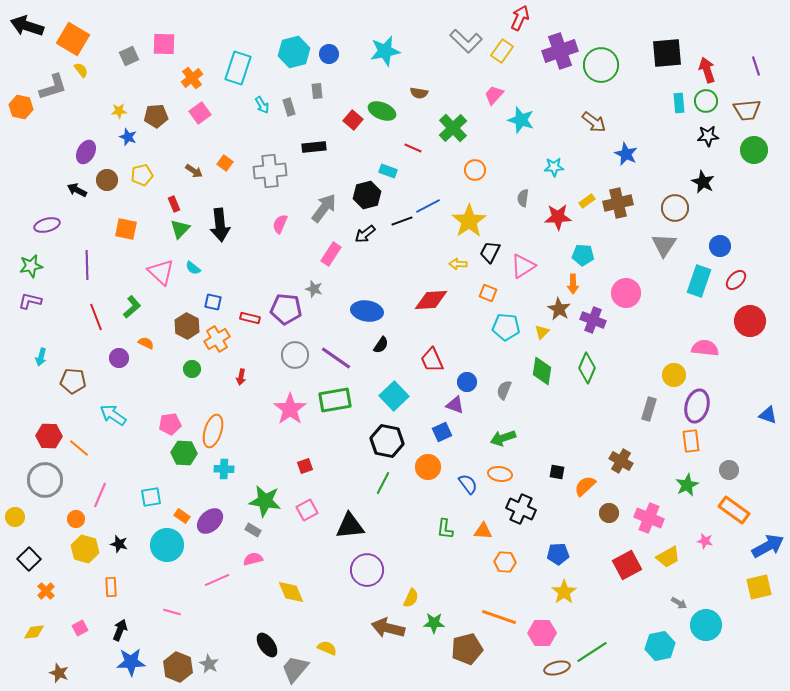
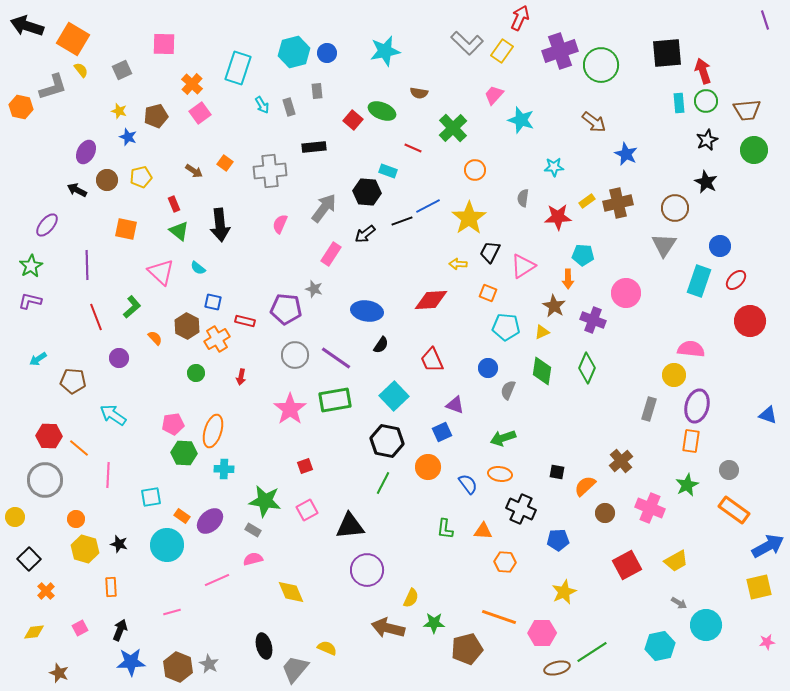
gray L-shape at (466, 41): moved 1 px right, 2 px down
blue circle at (329, 54): moved 2 px left, 1 px up
gray square at (129, 56): moved 7 px left, 14 px down
purple line at (756, 66): moved 9 px right, 46 px up
red arrow at (707, 70): moved 4 px left, 1 px down
orange cross at (192, 78): moved 6 px down; rotated 10 degrees counterclockwise
yellow star at (119, 111): rotated 21 degrees clockwise
brown pentagon at (156, 116): rotated 10 degrees counterclockwise
black star at (708, 136): moved 1 px left, 4 px down; rotated 20 degrees counterclockwise
yellow pentagon at (142, 175): moved 1 px left, 2 px down
black star at (703, 182): moved 3 px right
black hexagon at (367, 195): moved 3 px up; rotated 20 degrees clockwise
yellow star at (469, 221): moved 3 px up
purple ellipse at (47, 225): rotated 35 degrees counterclockwise
green triangle at (180, 229): moved 1 px left, 2 px down; rotated 35 degrees counterclockwise
green star at (31, 266): rotated 20 degrees counterclockwise
cyan semicircle at (193, 268): moved 5 px right
orange arrow at (573, 284): moved 5 px left, 5 px up
brown star at (559, 309): moved 5 px left, 3 px up
red rectangle at (250, 318): moved 5 px left, 3 px down
yellow triangle at (542, 332): rotated 21 degrees clockwise
orange semicircle at (146, 343): moved 9 px right, 5 px up; rotated 21 degrees clockwise
pink semicircle at (705, 348): moved 14 px left, 1 px down
cyan arrow at (41, 357): moved 3 px left, 2 px down; rotated 42 degrees clockwise
green circle at (192, 369): moved 4 px right, 4 px down
blue circle at (467, 382): moved 21 px right, 14 px up
gray semicircle at (504, 390): moved 4 px right
pink pentagon at (170, 424): moved 3 px right
orange rectangle at (691, 441): rotated 15 degrees clockwise
brown cross at (621, 461): rotated 20 degrees clockwise
pink line at (100, 495): moved 8 px right, 20 px up; rotated 20 degrees counterclockwise
brown circle at (609, 513): moved 4 px left
pink cross at (649, 518): moved 1 px right, 10 px up
pink star at (705, 541): moved 62 px right, 101 px down; rotated 21 degrees counterclockwise
blue pentagon at (558, 554): moved 14 px up
yellow trapezoid at (668, 557): moved 8 px right, 4 px down
yellow star at (564, 592): rotated 10 degrees clockwise
pink line at (172, 612): rotated 30 degrees counterclockwise
black ellipse at (267, 645): moved 3 px left, 1 px down; rotated 20 degrees clockwise
